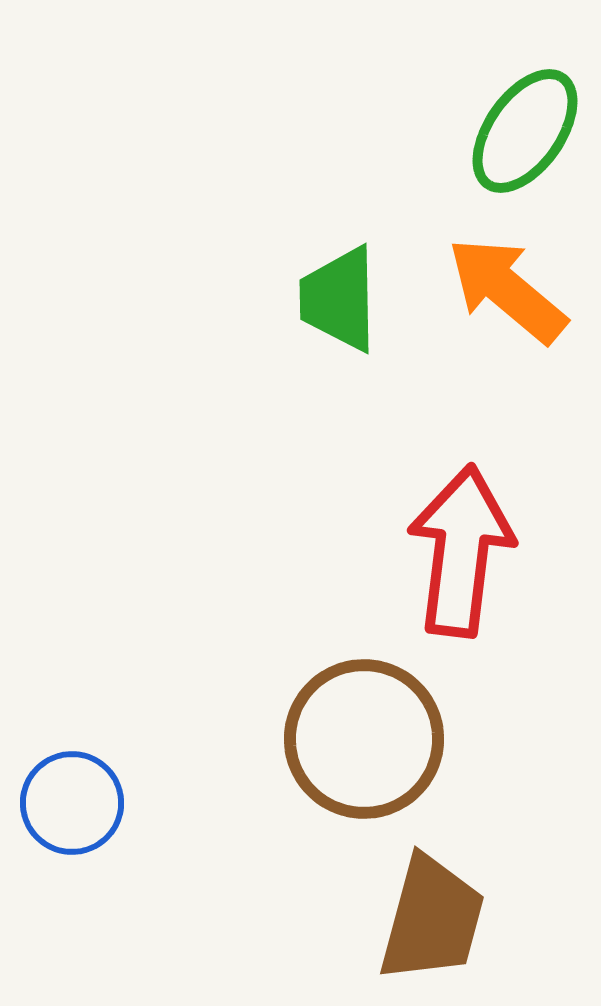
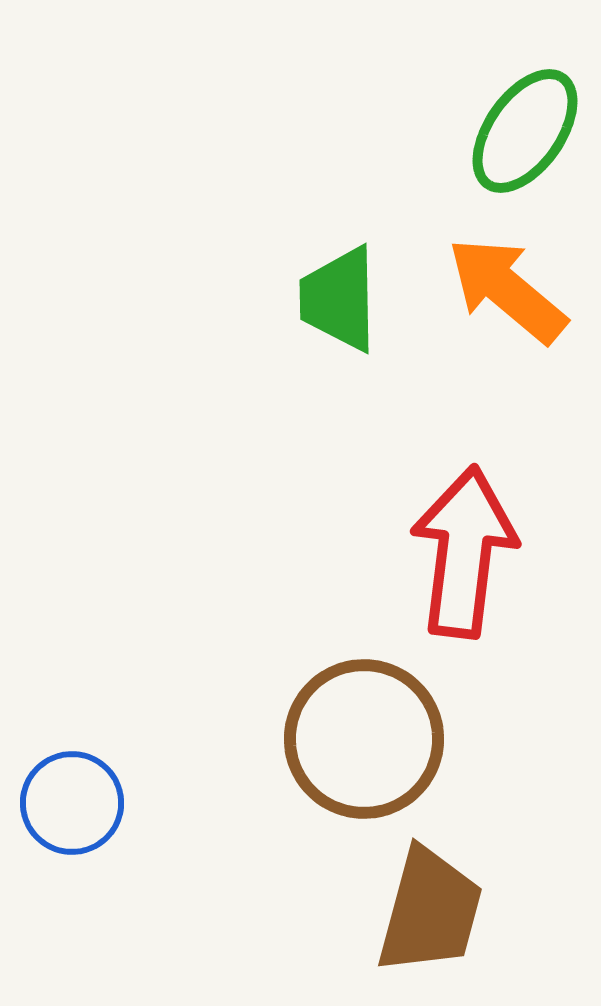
red arrow: moved 3 px right, 1 px down
brown trapezoid: moved 2 px left, 8 px up
